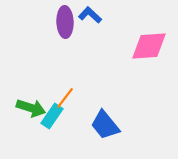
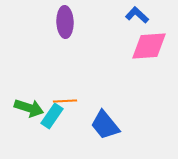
blue L-shape: moved 47 px right
orange line: moved 3 px down; rotated 50 degrees clockwise
green arrow: moved 2 px left
